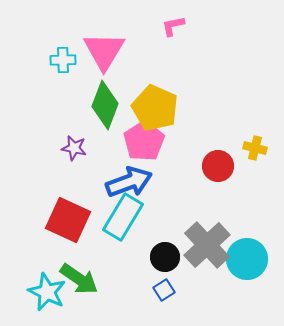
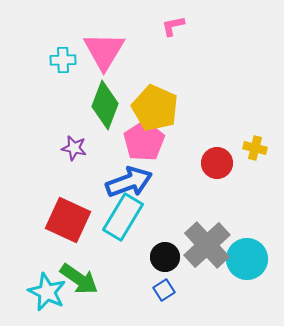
red circle: moved 1 px left, 3 px up
